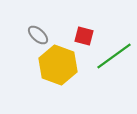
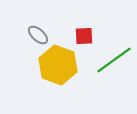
red square: rotated 18 degrees counterclockwise
green line: moved 4 px down
